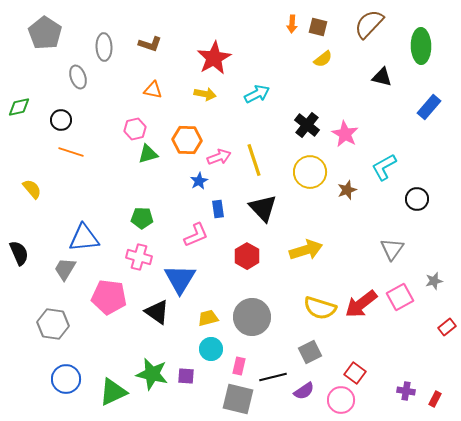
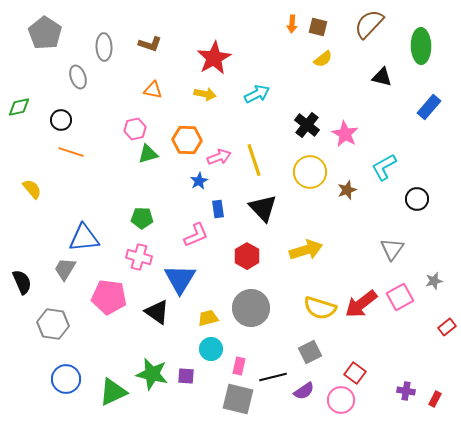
black semicircle at (19, 253): moved 3 px right, 29 px down
gray circle at (252, 317): moved 1 px left, 9 px up
